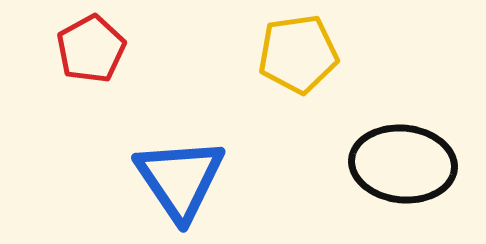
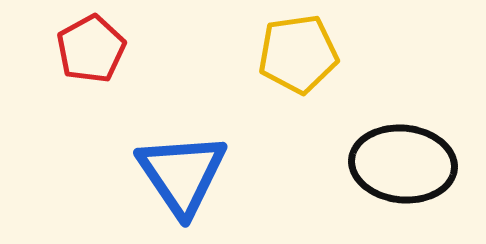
blue triangle: moved 2 px right, 5 px up
